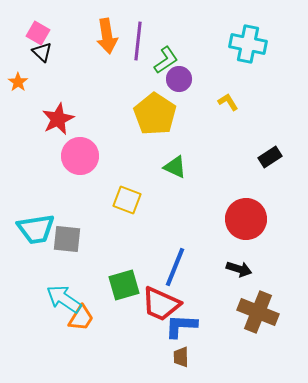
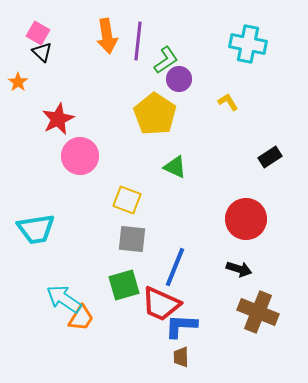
gray square: moved 65 px right
